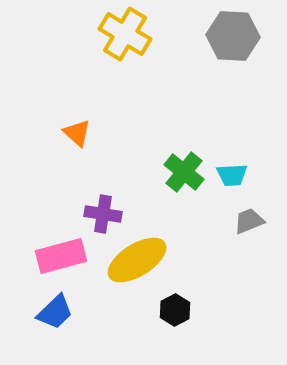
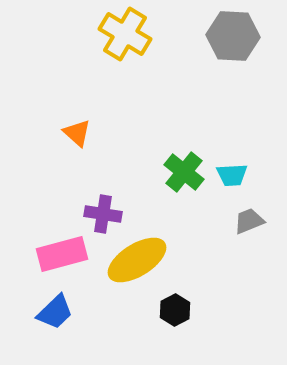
pink rectangle: moved 1 px right, 2 px up
